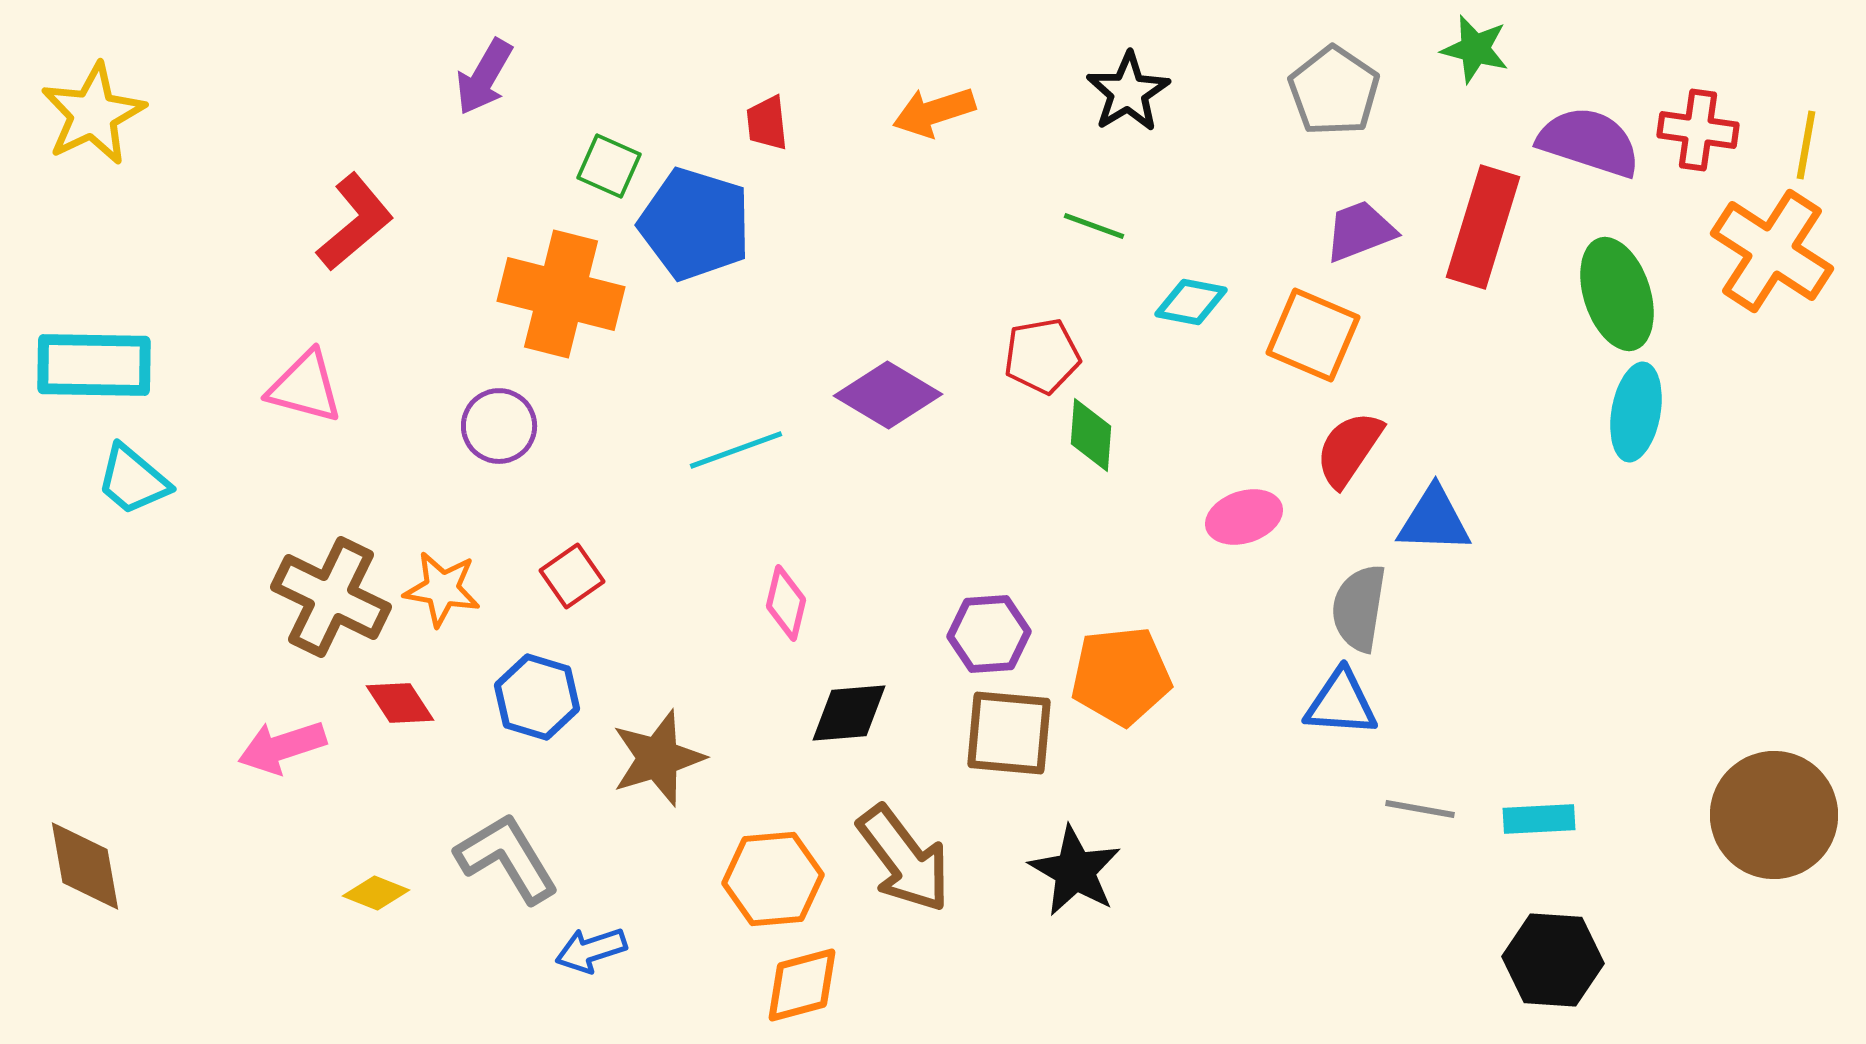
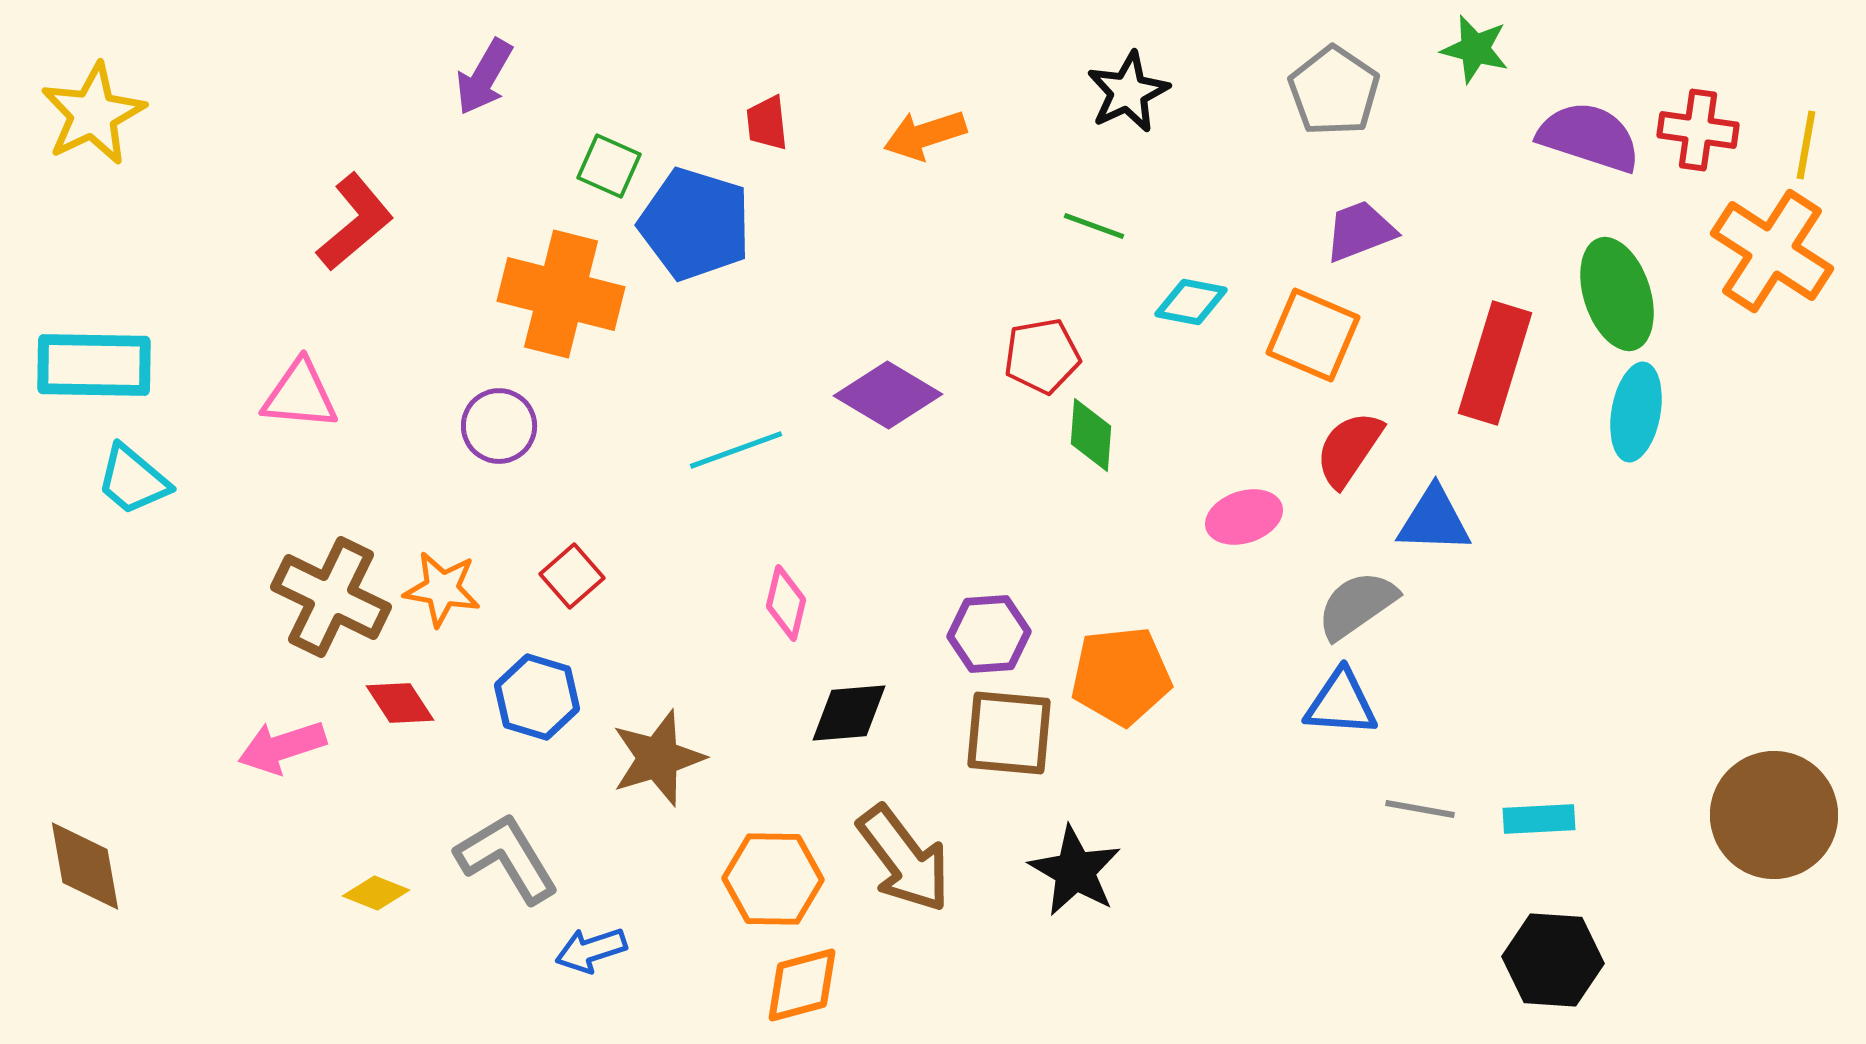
black star at (1128, 92): rotated 6 degrees clockwise
orange arrow at (934, 112): moved 9 px left, 23 px down
purple semicircle at (1589, 142): moved 5 px up
red rectangle at (1483, 227): moved 12 px right, 136 px down
pink triangle at (305, 387): moved 5 px left, 8 px down; rotated 10 degrees counterclockwise
red square at (572, 576): rotated 6 degrees counterclockwise
gray semicircle at (1359, 608): moved 2 px left, 3 px up; rotated 46 degrees clockwise
orange hexagon at (773, 879): rotated 6 degrees clockwise
